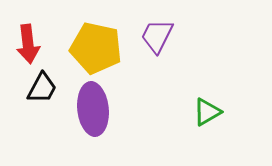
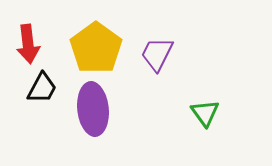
purple trapezoid: moved 18 px down
yellow pentagon: rotated 24 degrees clockwise
green triangle: moved 2 px left, 1 px down; rotated 36 degrees counterclockwise
